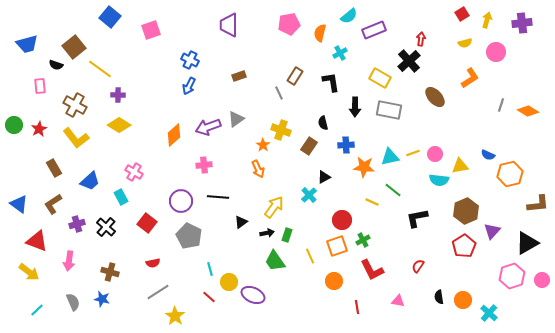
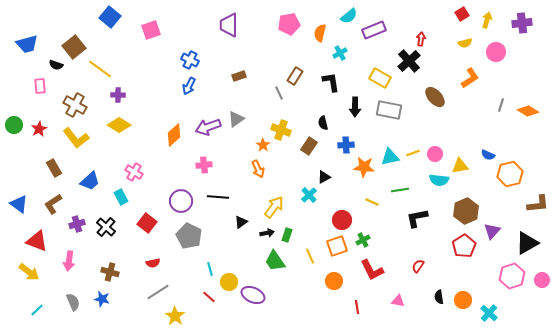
green line at (393, 190): moved 7 px right; rotated 48 degrees counterclockwise
